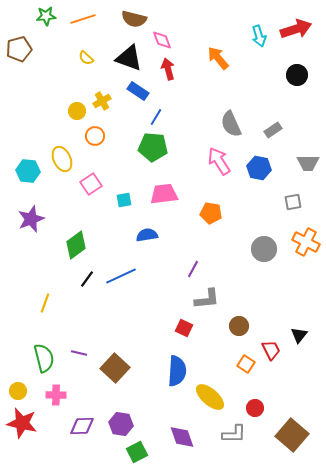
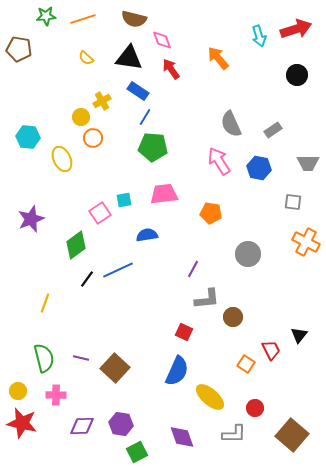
brown pentagon at (19, 49): rotated 25 degrees clockwise
black triangle at (129, 58): rotated 12 degrees counterclockwise
red arrow at (168, 69): moved 3 px right; rotated 20 degrees counterclockwise
yellow circle at (77, 111): moved 4 px right, 6 px down
blue line at (156, 117): moved 11 px left
orange circle at (95, 136): moved 2 px left, 2 px down
cyan hexagon at (28, 171): moved 34 px up
pink square at (91, 184): moved 9 px right, 29 px down
gray square at (293, 202): rotated 18 degrees clockwise
gray circle at (264, 249): moved 16 px left, 5 px down
blue line at (121, 276): moved 3 px left, 6 px up
brown circle at (239, 326): moved 6 px left, 9 px up
red square at (184, 328): moved 4 px down
purple line at (79, 353): moved 2 px right, 5 px down
blue semicircle at (177, 371): rotated 20 degrees clockwise
